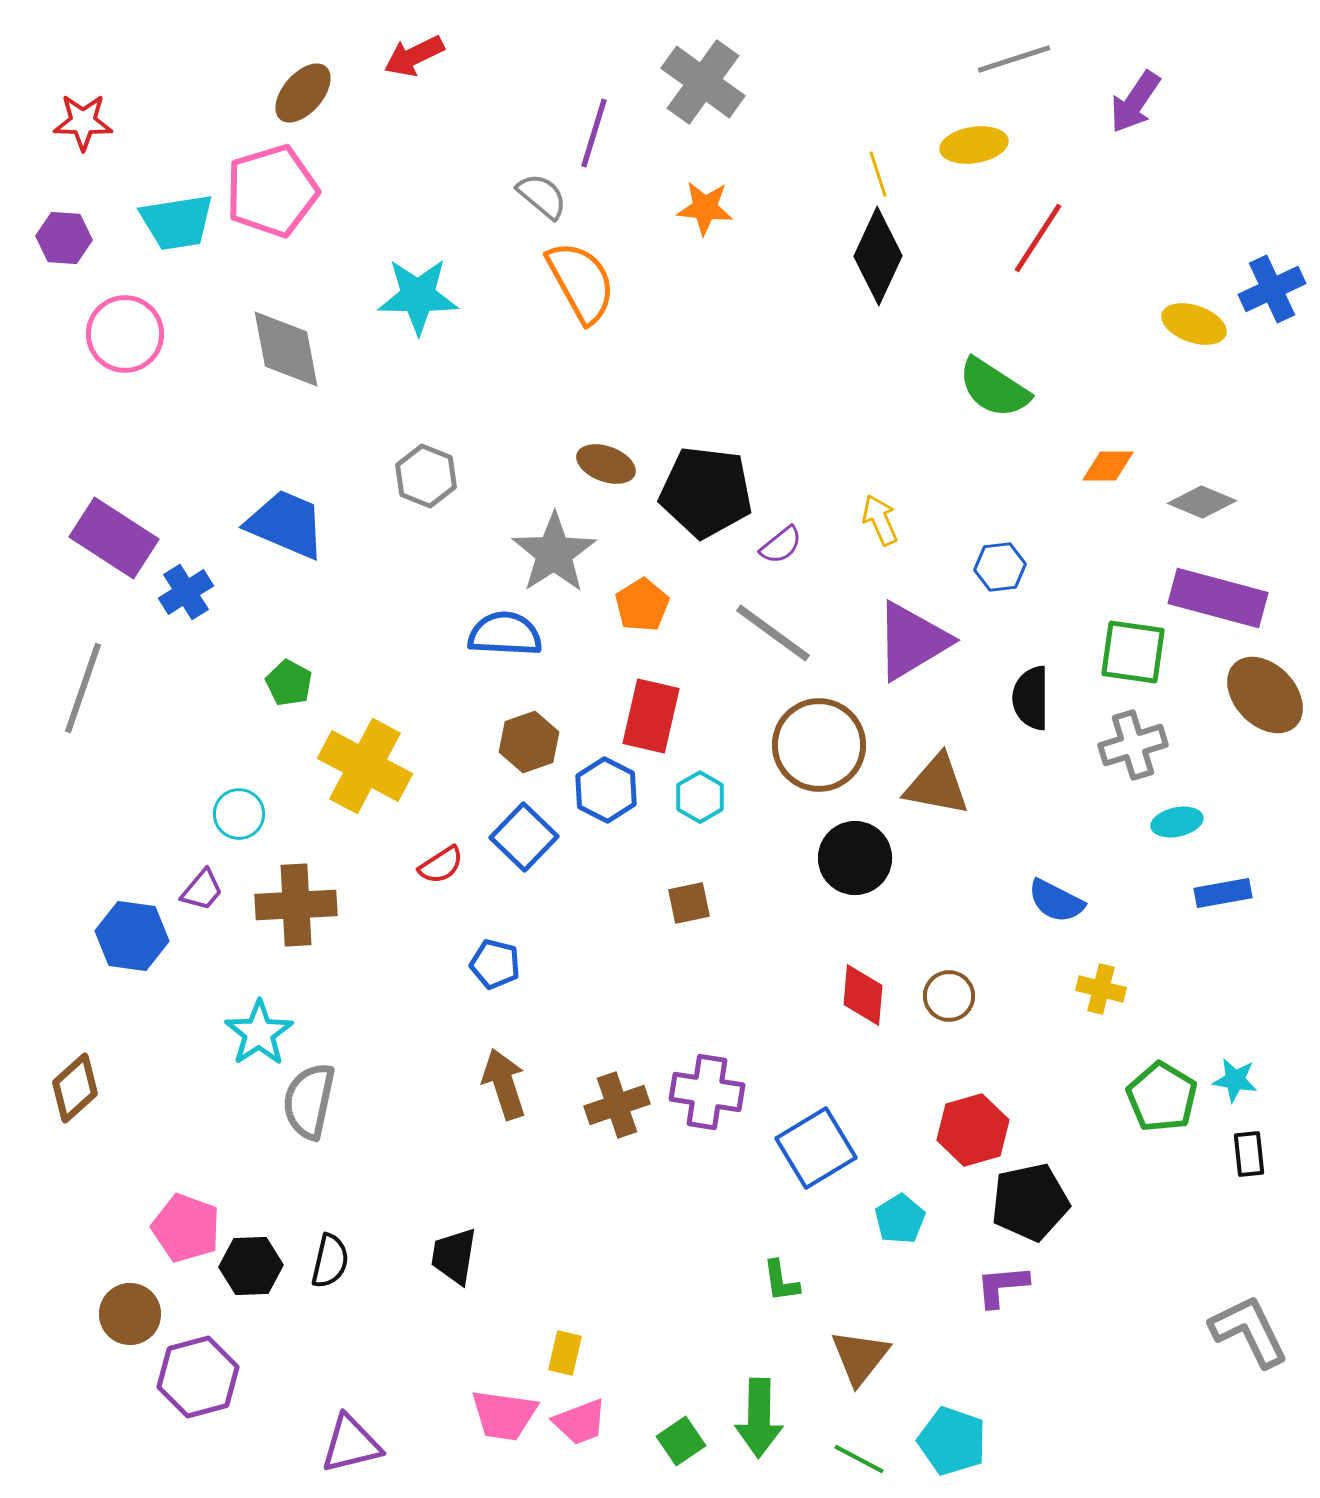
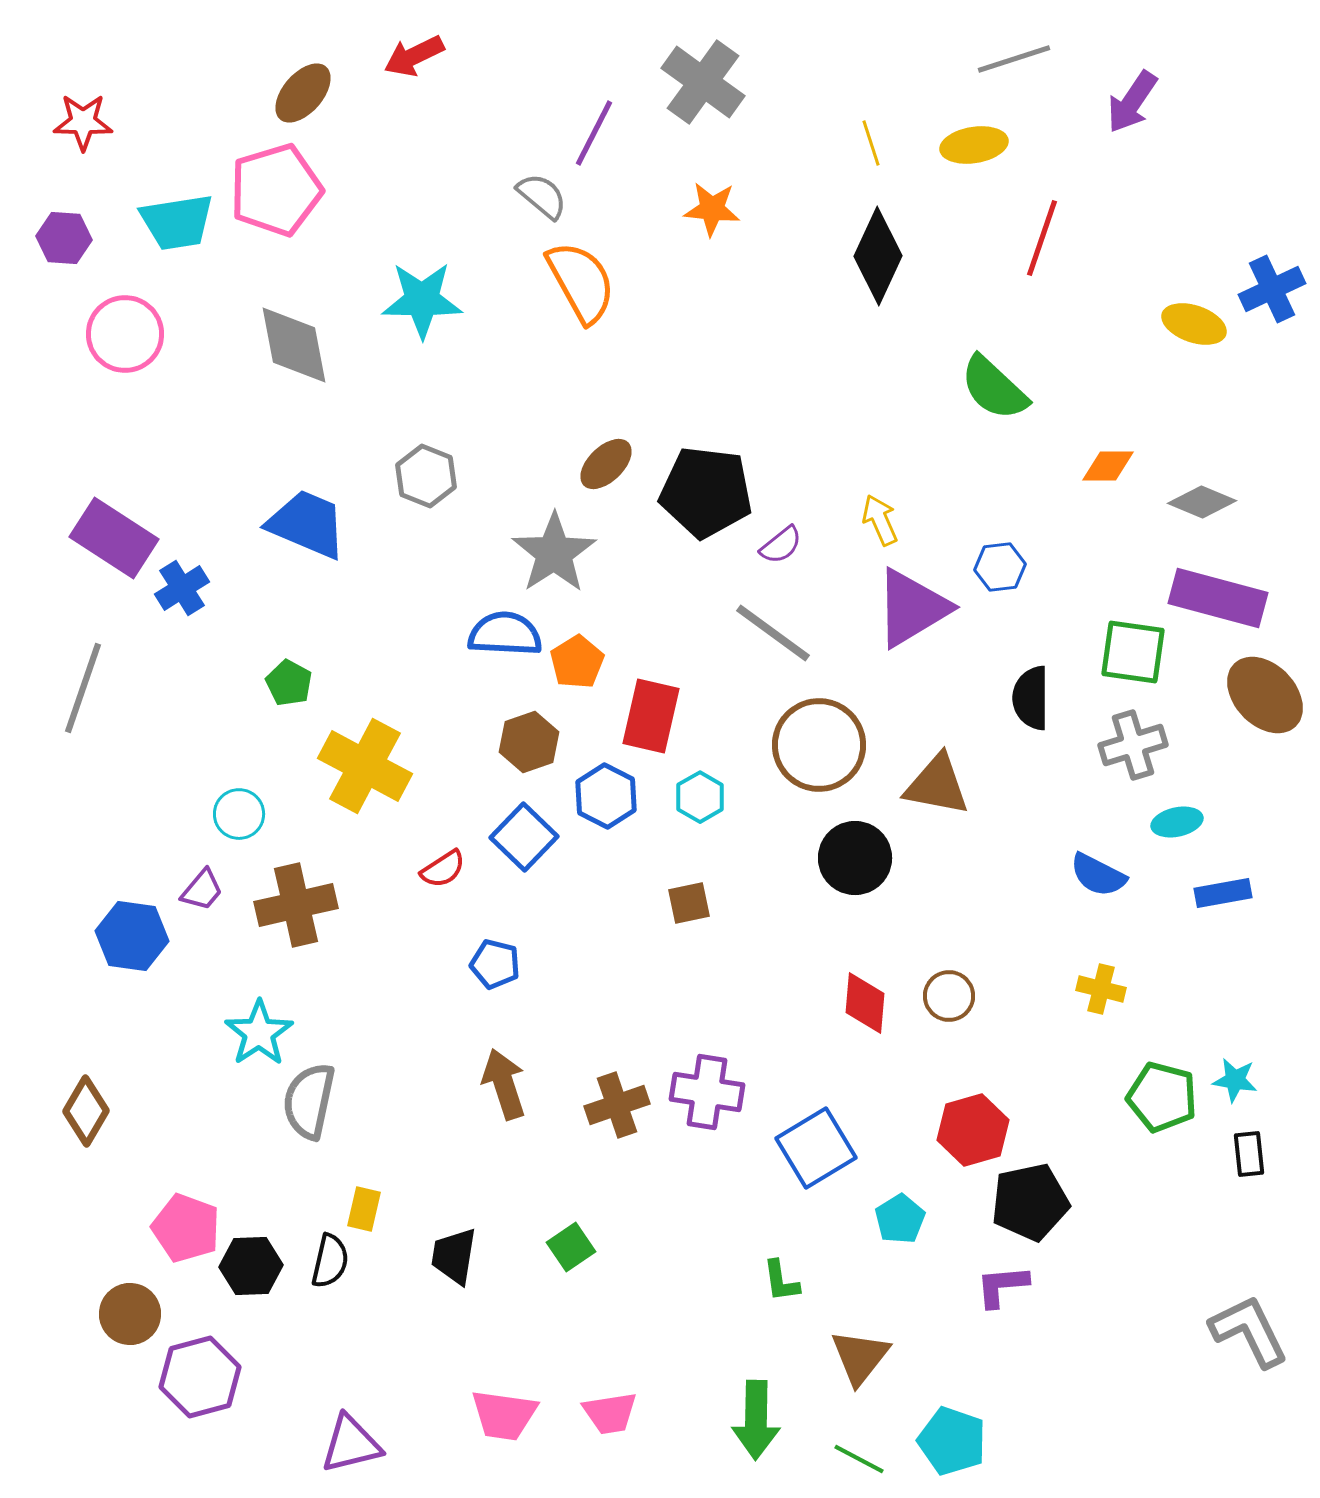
purple arrow at (1135, 102): moved 3 px left
purple line at (594, 133): rotated 10 degrees clockwise
yellow line at (878, 174): moved 7 px left, 31 px up
pink pentagon at (272, 191): moved 4 px right, 1 px up
orange star at (705, 208): moved 7 px right, 1 px down
red line at (1038, 238): moved 4 px right; rotated 14 degrees counterclockwise
cyan star at (418, 296): moved 4 px right, 4 px down
gray diamond at (286, 349): moved 8 px right, 4 px up
green semicircle at (994, 388): rotated 10 degrees clockwise
brown ellipse at (606, 464): rotated 64 degrees counterclockwise
blue trapezoid at (286, 524): moved 21 px right
blue cross at (186, 592): moved 4 px left, 4 px up
orange pentagon at (642, 605): moved 65 px left, 57 px down
purple triangle at (912, 641): moved 33 px up
blue hexagon at (606, 790): moved 6 px down
red semicircle at (441, 865): moved 2 px right, 4 px down
blue semicircle at (1056, 901): moved 42 px right, 26 px up
brown cross at (296, 905): rotated 10 degrees counterclockwise
red diamond at (863, 995): moved 2 px right, 8 px down
brown diamond at (75, 1088): moved 11 px right, 23 px down; rotated 18 degrees counterclockwise
green pentagon at (1162, 1097): rotated 16 degrees counterclockwise
yellow rectangle at (565, 1353): moved 201 px left, 144 px up
purple hexagon at (198, 1377): moved 2 px right
green arrow at (759, 1418): moved 3 px left, 2 px down
pink trapezoid at (580, 1422): moved 30 px right, 9 px up; rotated 12 degrees clockwise
green square at (681, 1441): moved 110 px left, 194 px up
